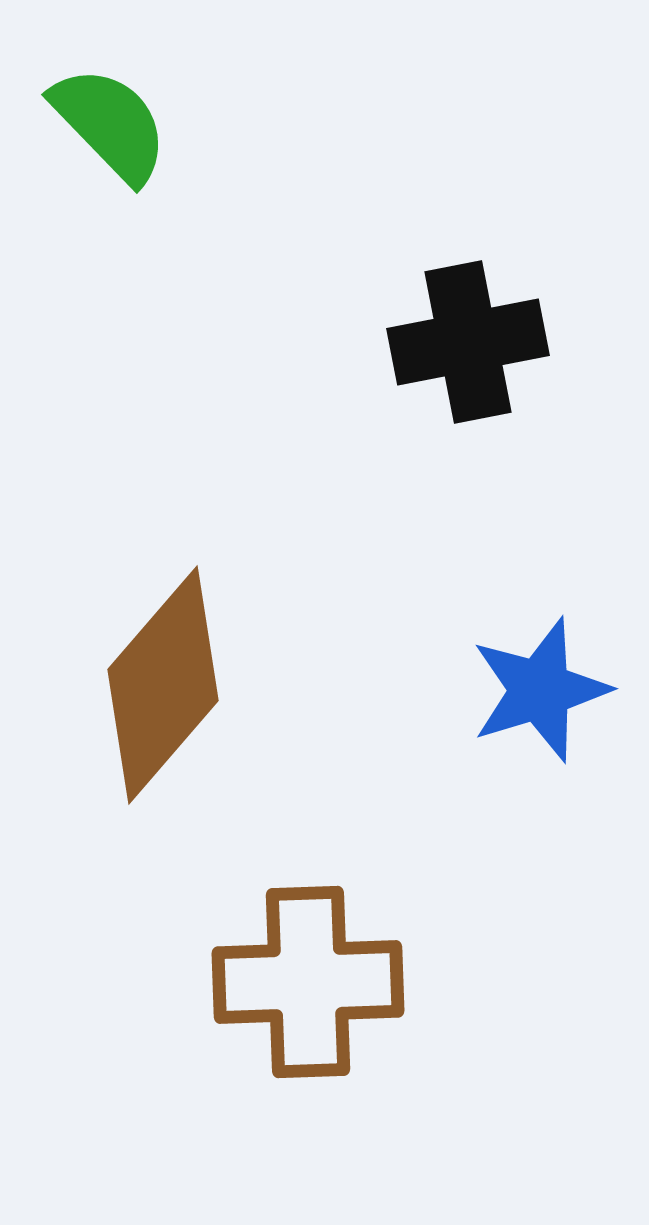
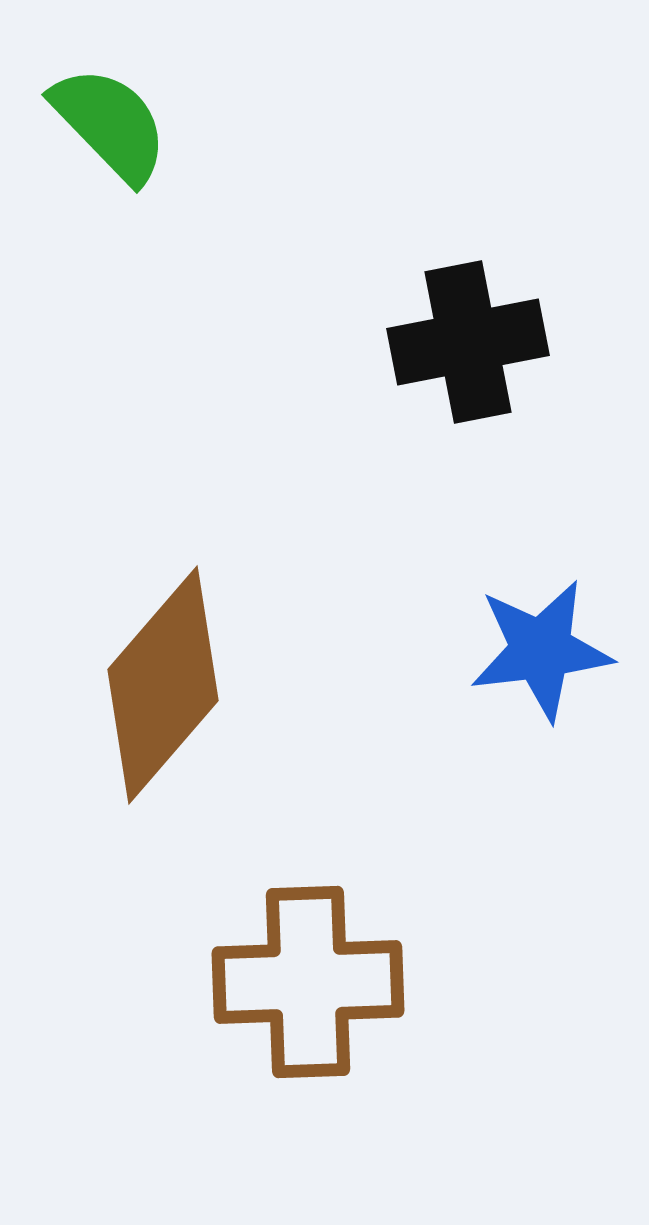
blue star: moved 1 px right, 40 px up; rotated 10 degrees clockwise
